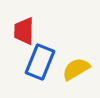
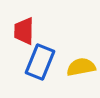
yellow semicircle: moved 5 px right, 2 px up; rotated 20 degrees clockwise
